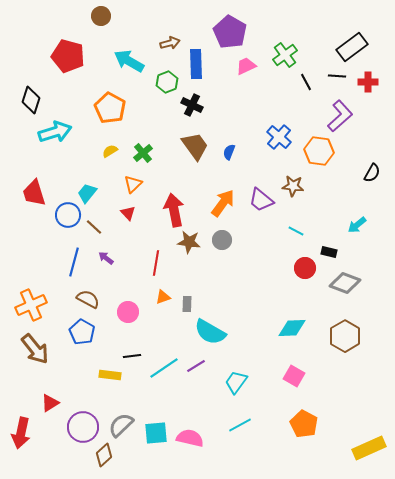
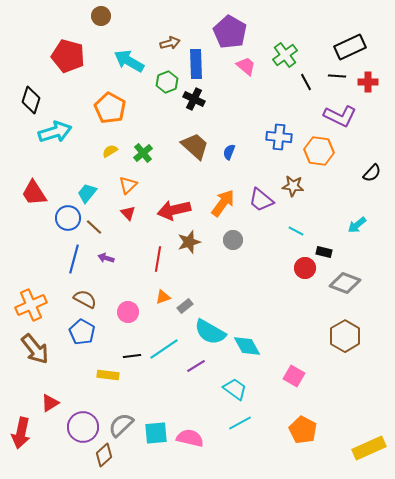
black rectangle at (352, 47): moved 2 px left; rotated 12 degrees clockwise
pink trapezoid at (246, 66): rotated 65 degrees clockwise
black cross at (192, 105): moved 2 px right, 6 px up
purple L-shape at (340, 116): rotated 68 degrees clockwise
blue cross at (279, 137): rotated 35 degrees counterclockwise
brown trapezoid at (195, 146): rotated 12 degrees counterclockwise
black semicircle at (372, 173): rotated 12 degrees clockwise
orange triangle at (133, 184): moved 5 px left, 1 px down
red trapezoid at (34, 193): rotated 16 degrees counterclockwise
red arrow at (174, 210): rotated 92 degrees counterclockwise
blue circle at (68, 215): moved 3 px down
gray circle at (222, 240): moved 11 px right
brown star at (189, 242): rotated 25 degrees counterclockwise
black rectangle at (329, 252): moved 5 px left
purple arrow at (106, 258): rotated 21 degrees counterclockwise
blue line at (74, 262): moved 3 px up
red line at (156, 263): moved 2 px right, 4 px up
brown semicircle at (88, 299): moved 3 px left
gray rectangle at (187, 304): moved 2 px left, 2 px down; rotated 49 degrees clockwise
cyan diamond at (292, 328): moved 45 px left, 18 px down; rotated 64 degrees clockwise
cyan line at (164, 368): moved 19 px up
yellow rectangle at (110, 375): moved 2 px left
cyan trapezoid at (236, 382): moved 1 px left, 7 px down; rotated 90 degrees clockwise
orange pentagon at (304, 424): moved 1 px left, 6 px down
cyan line at (240, 425): moved 2 px up
